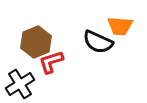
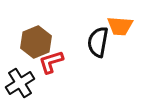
black semicircle: rotated 76 degrees clockwise
black cross: moved 1 px up
